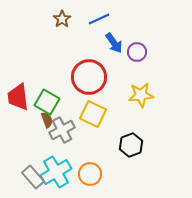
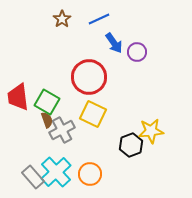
yellow star: moved 10 px right, 36 px down
cyan cross: rotated 12 degrees counterclockwise
